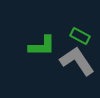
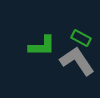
green rectangle: moved 1 px right, 2 px down
